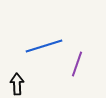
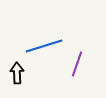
black arrow: moved 11 px up
